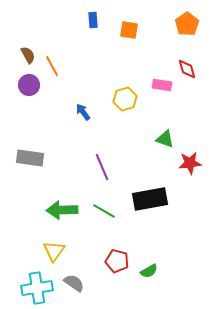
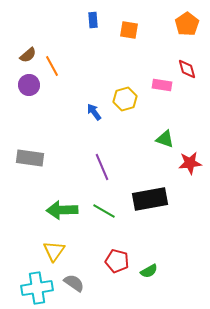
brown semicircle: rotated 78 degrees clockwise
blue arrow: moved 11 px right
